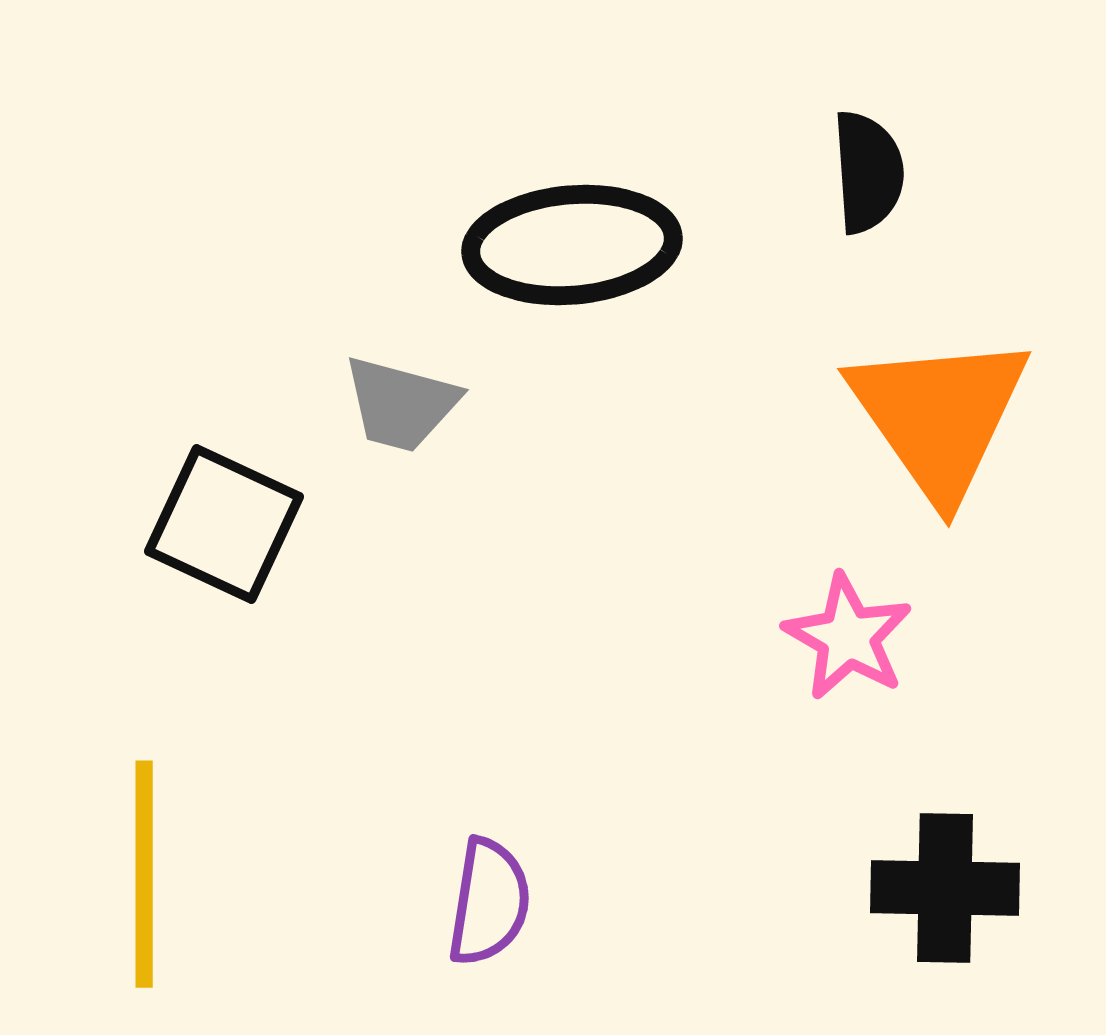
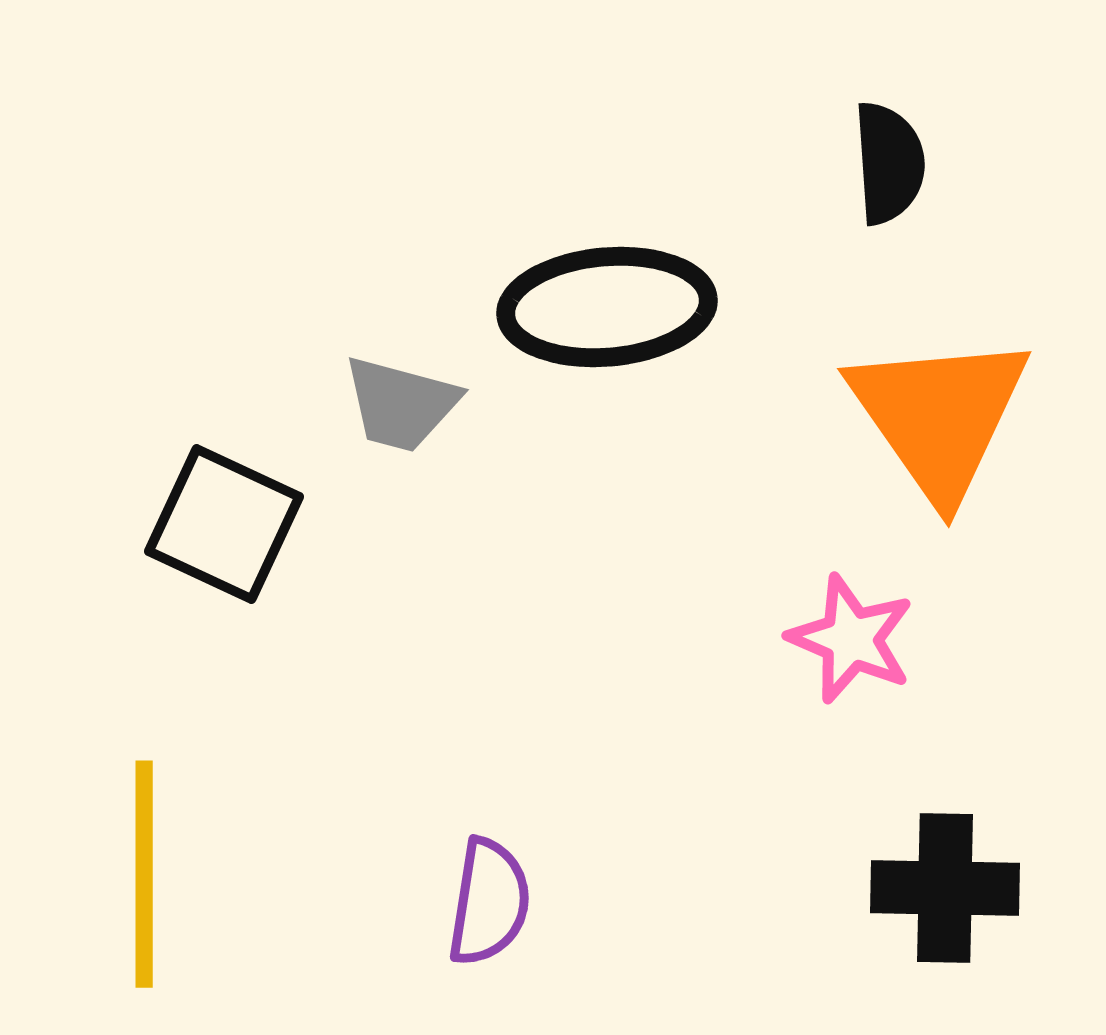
black semicircle: moved 21 px right, 9 px up
black ellipse: moved 35 px right, 62 px down
pink star: moved 3 px right, 2 px down; rotated 7 degrees counterclockwise
